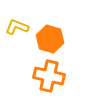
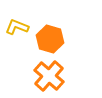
orange cross: rotated 28 degrees clockwise
